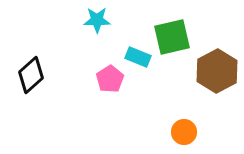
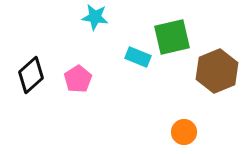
cyan star: moved 2 px left, 3 px up; rotated 8 degrees clockwise
brown hexagon: rotated 6 degrees clockwise
pink pentagon: moved 32 px left
